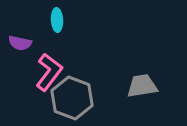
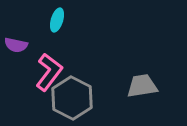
cyan ellipse: rotated 20 degrees clockwise
purple semicircle: moved 4 px left, 2 px down
gray hexagon: rotated 6 degrees clockwise
